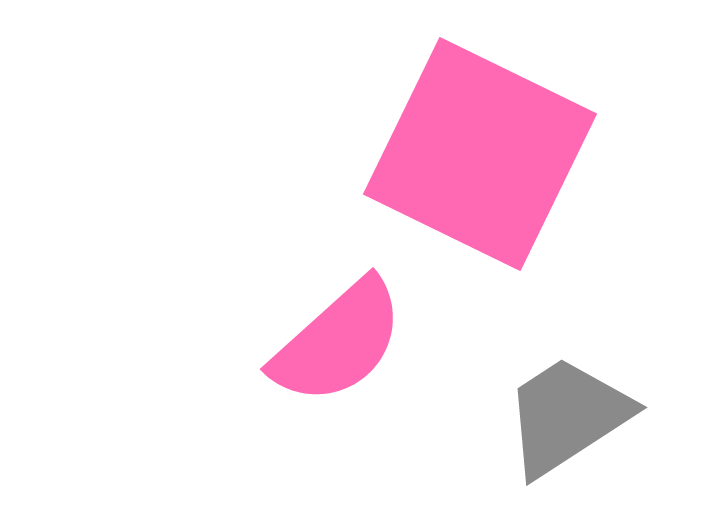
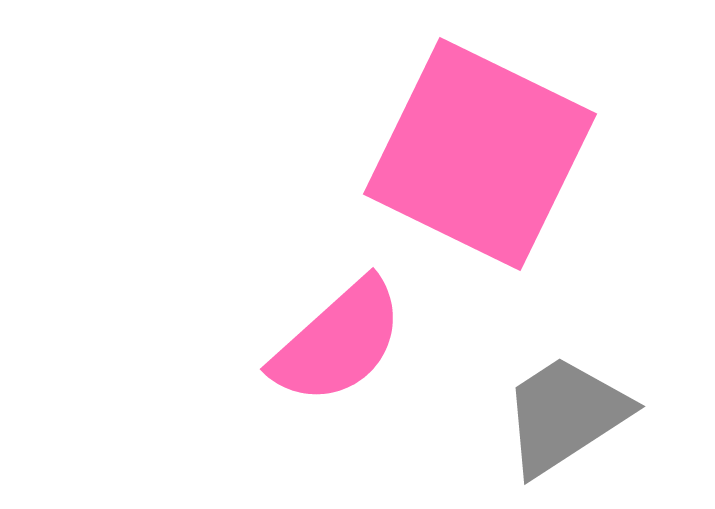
gray trapezoid: moved 2 px left, 1 px up
